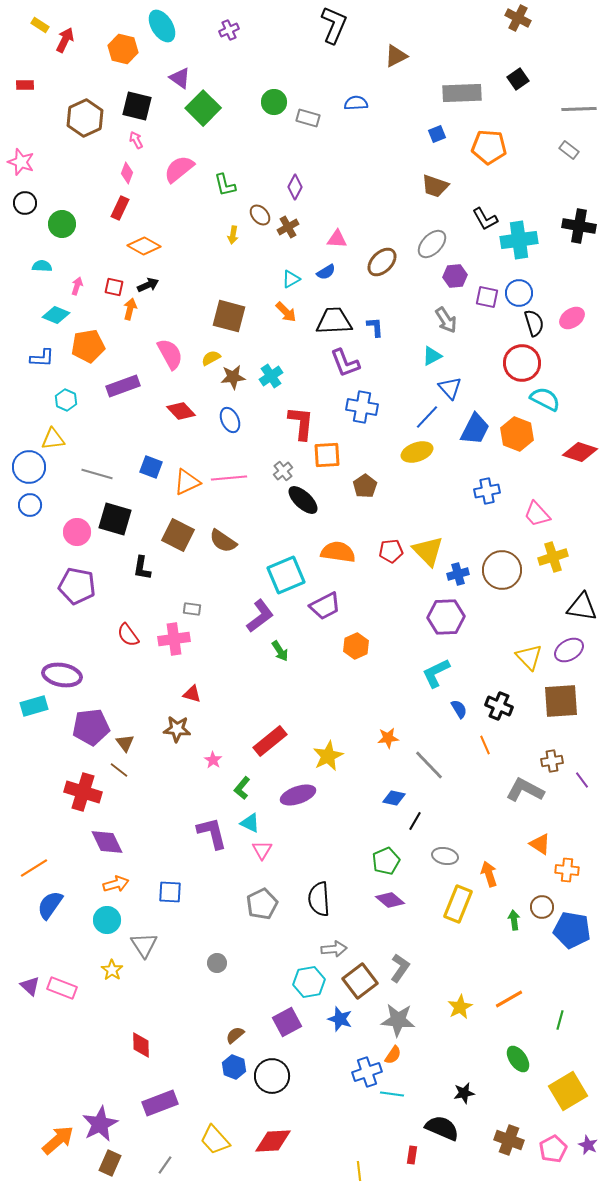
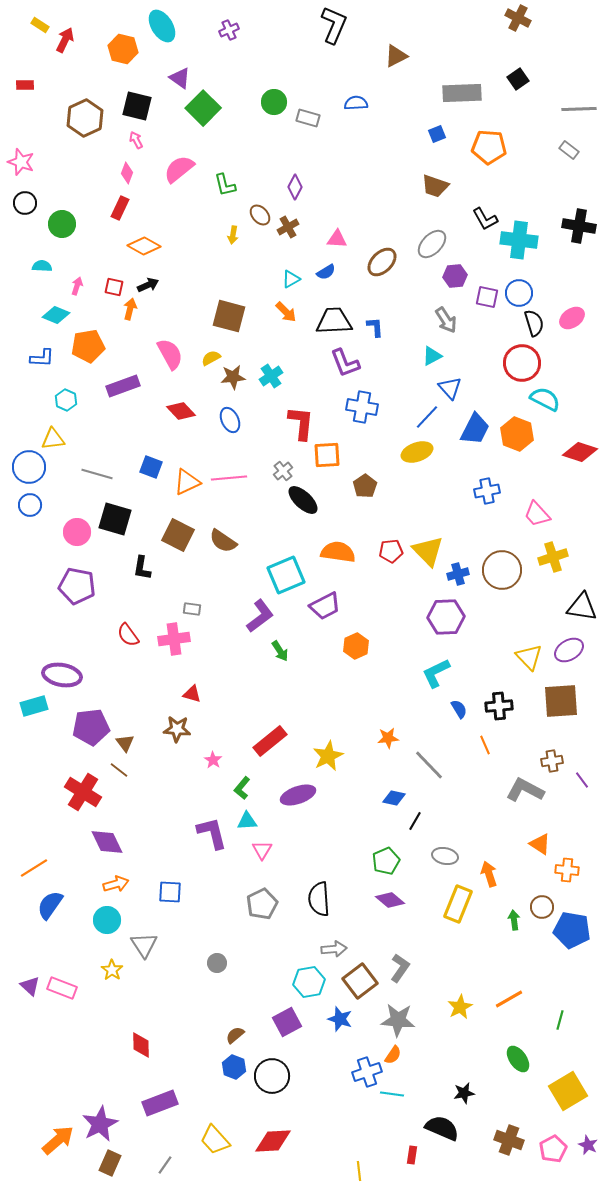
cyan cross at (519, 240): rotated 15 degrees clockwise
black cross at (499, 706): rotated 28 degrees counterclockwise
red cross at (83, 792): rotated 15 degrees clockwise
cyan triangle at (250, 823): moved 3 px left, 2 px up; rotated 30 degrees counterclockwise
